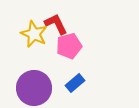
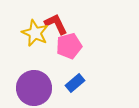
yellow star: moved 1 px right, 1 px up
